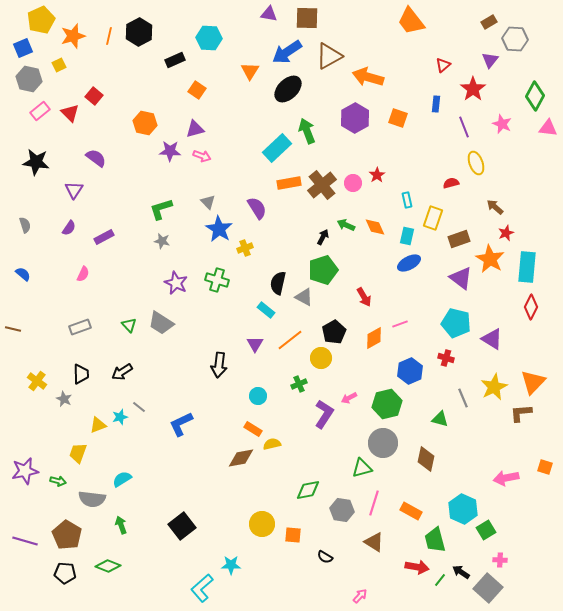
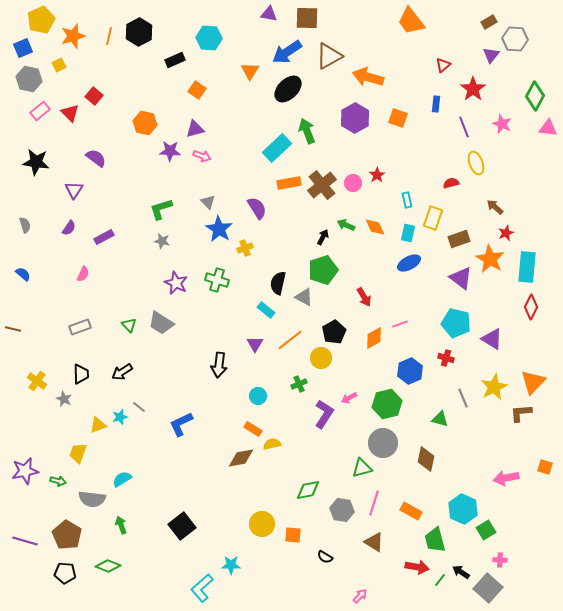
purple triangle at (490, 60): moved 1 px right, 5 px up
cyan rectangle at (407, 236): moved 1 px right, 3 px up
